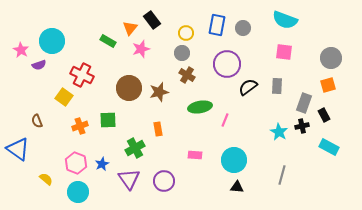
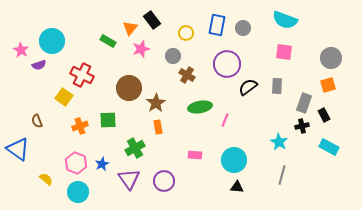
gray circle at (182, 53): moved 9 px left, 3 px down
brown star at (159, 92): moved 3 px left, 11 px down; rotated 18 degrees counterclockwise
orange rectangle at (158, 129): moved 2 px up
cyan star at (279, 132): moved 10 px down
